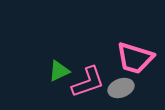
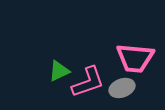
pink trapezoid: rotated 12 degrees counterclockwise
gray ellipse: moved 1 px right
